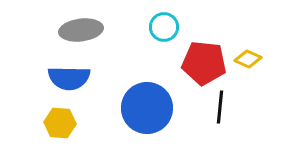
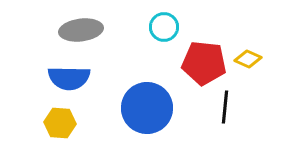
black line: moved 5 px right
